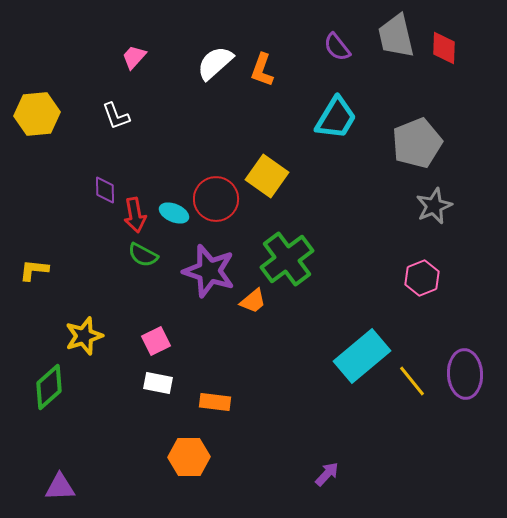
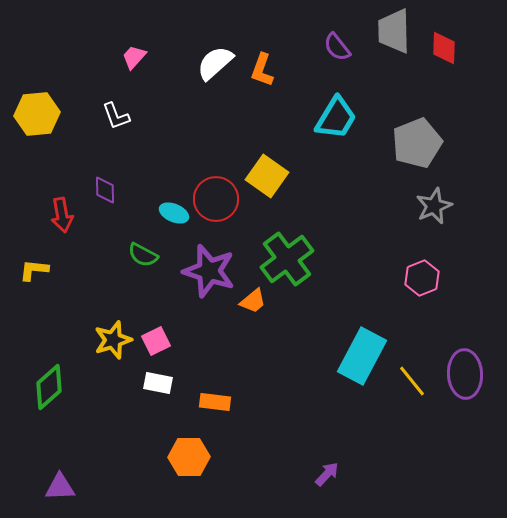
gray trapezoid: moved 2 px left, 5 px up; rotated 12 degrees clockwise
red arrow: moved 73 px left
yellow star: moved 29 px right, 4 px down
cyan rectangle: rotated 22 degrees counterclockwise
